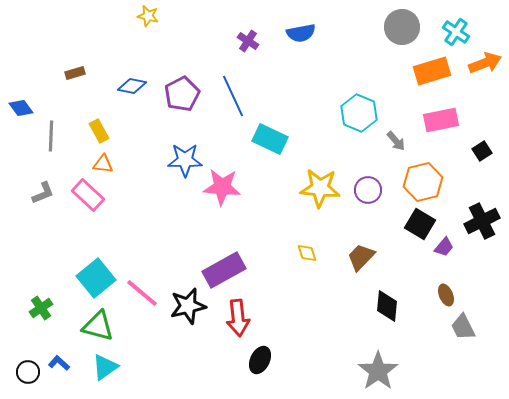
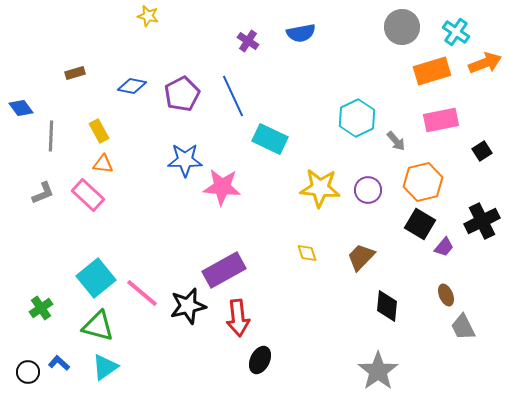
cyan hexagon at (359, 113): moved 2 px left, 5 px down; rotated 12 degrees clockwise
